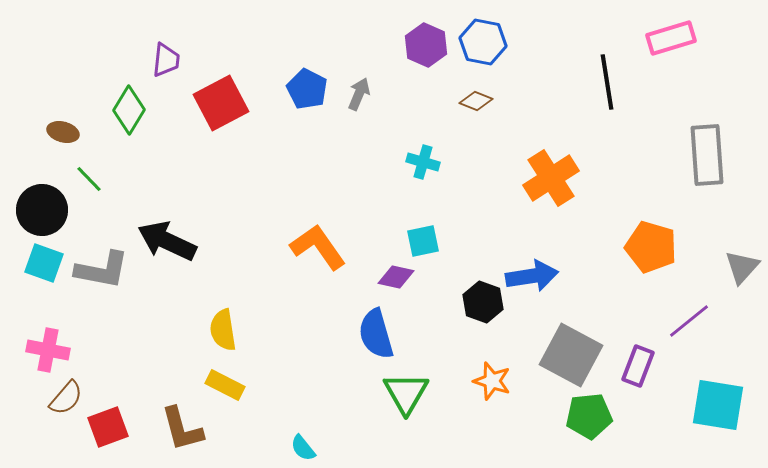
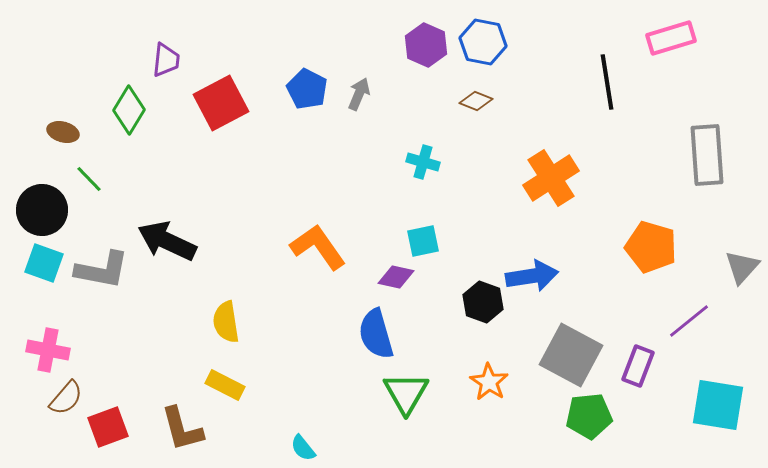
yellow semicircle at (223, 330): moved 3 px right, 8 px up
orange star at (492, 381): moved 3 px left, 1 px down; rotated 15 degrees clockwise
